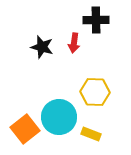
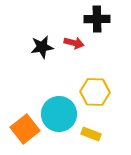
black cross: moved 1 px right, 1 px up
red arrow: rotated 84 degrees counterclockwise
black star: rotated 25 degrees counterclockwise
cyan circle: moved 3 px up
